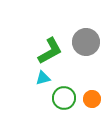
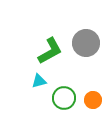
gray circle: moved 1 px down
cyan triangle: moved 4 px left, 3 px down
orange circle: moved 1 px right, 1 px down
